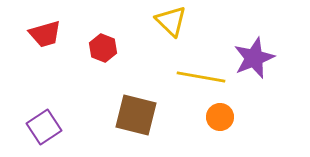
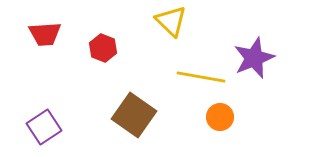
red trapezoid: rotated 12 degrees clockwise
brown square: moved 2 px left; rotated 21 degrees clockwise
